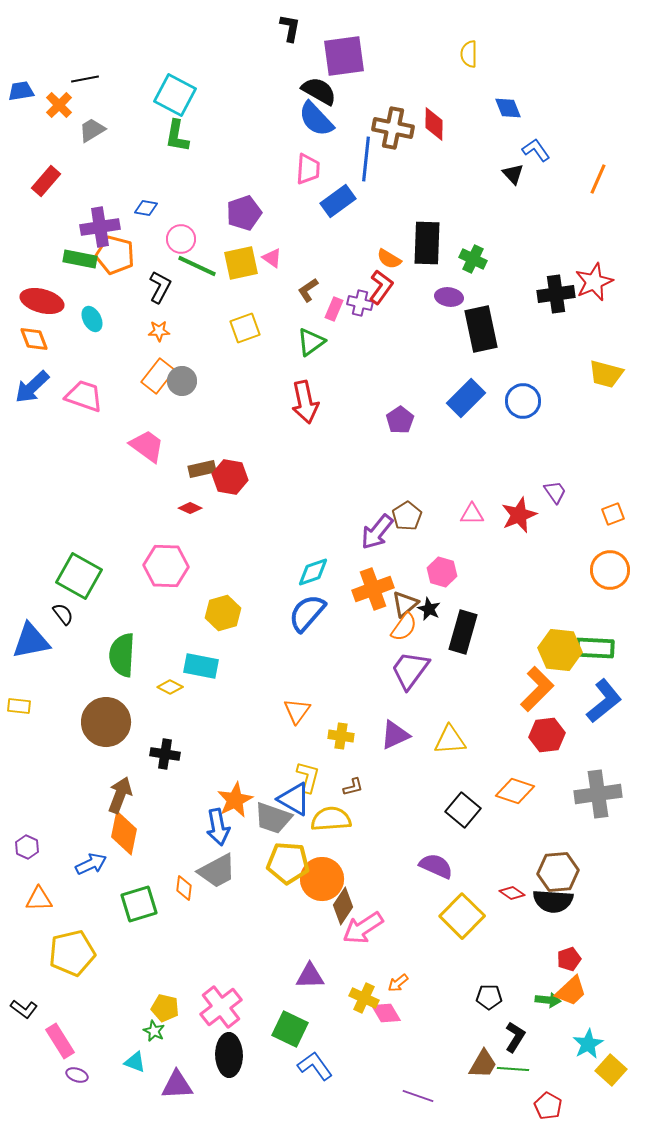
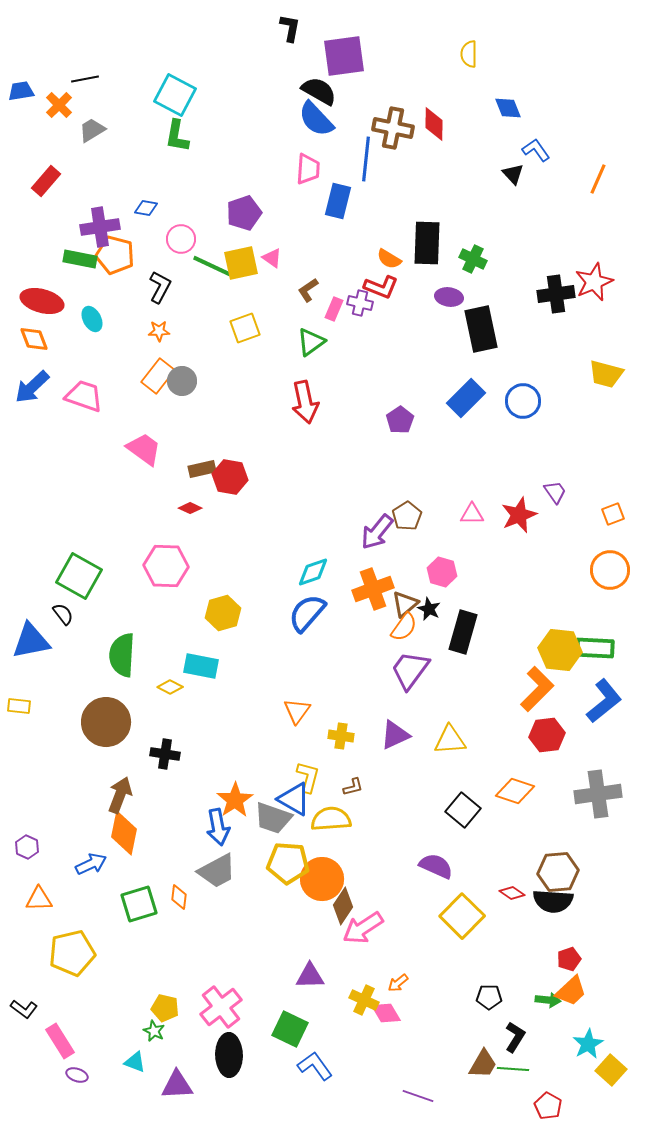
blue rectangle at (338, 201): rotated 40 degrees counterclockwise
green line at (197, 266): moved 15 px right
red L-shape at (381, 287): rotated 76 degrees clockwise
pink trapezoid at (147, 446): moved 3 px left, 3 px down
orange star at (235, 800): rotated 6 degrees counterclockwise
orange diamond at (184, 888): moved 5 px left, 9 px down
yellow cross at (364, 998): moved 2 px down
